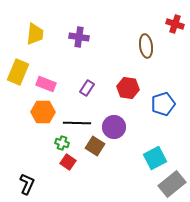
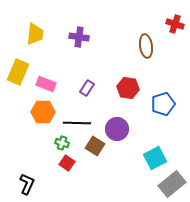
purple circle: moved 3 px right, 2 px down
red square: moved 1 px left, 1 px down
